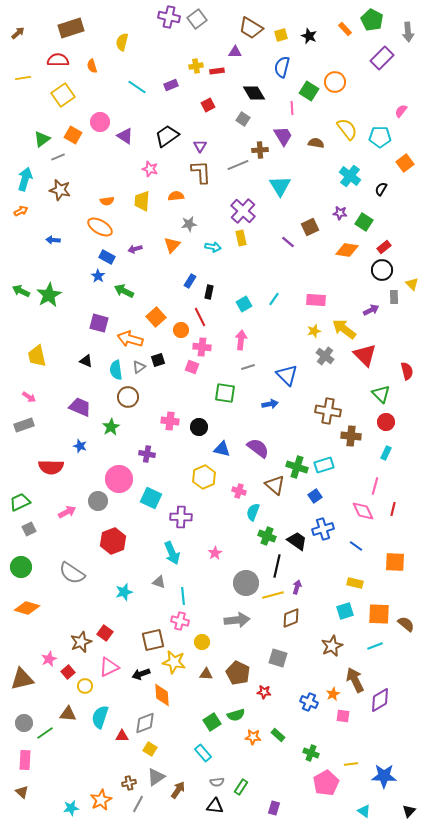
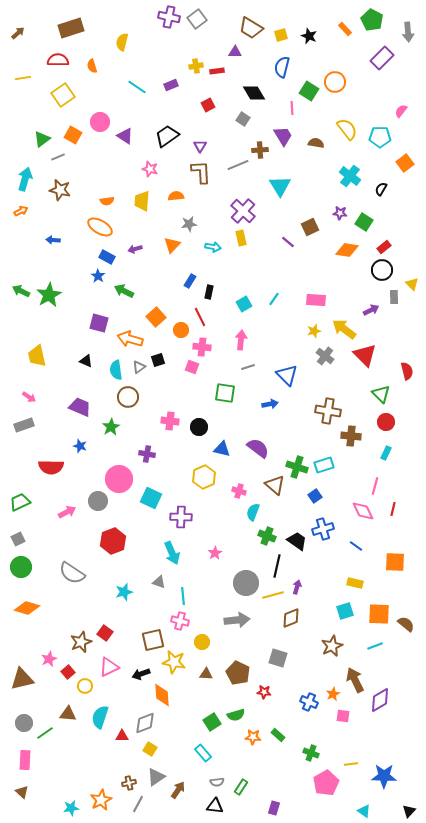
gray square at (29, 529): moved 11 px left, 10 px down
